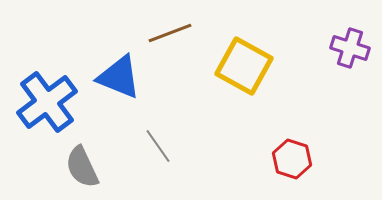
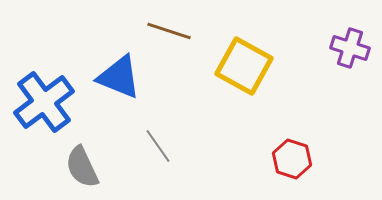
brown line: moved 1 px left, 2 px up; rotated 39 degrees clockwise
blue cross: moved 3 px left
